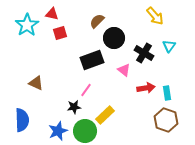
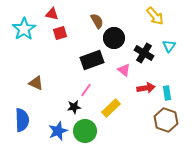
brown semicircle: rotated 105 degrees clockwise
cyan star: moved 3 px left, 4 px down
yellow rectangle: moved 6 px right, 7 px up
